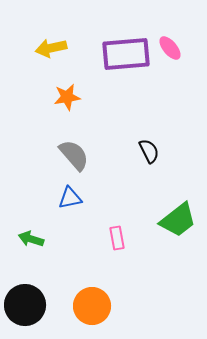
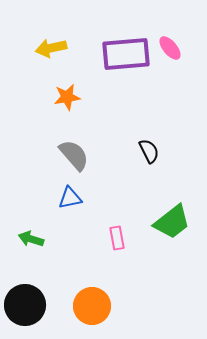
green trapezoid: moved 6 px left, 2 px down
